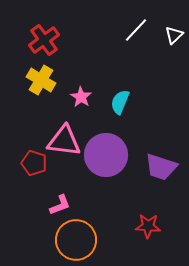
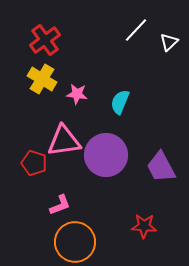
white triangle: moved 5 px left, 7 px down
red cross: moved 1 px right
yellow cross: moved 1 px right, 1 px up
pink star: moved 4 px left, 3 px up; rotated 25 degrees counterclockwise
pink triangle: rotated 15 degrees counterclockwise
purple trapezoid: rotated 44 degrees clockwise
red star: moved 4 px left
orange circle: moved 1 px left, 2 px down
